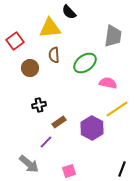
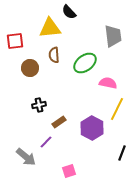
gray trapezoid: rotated 15 degrees counterclockwise
red square: rotated 30 degrees clockwise
yellow line: rotated 30 degrees counterclockwise
gray arrow: moved 3 px left, 7 px up
black line: moved 16 px up
